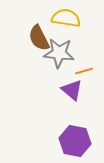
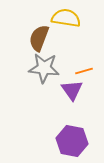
brown semicircle: rotated 48 degrees clockwise
gray star: moved 15 px left, 15 px down
purple triangle: rotated 15 degrees clockwise
purple hexagon: moved 3 px left
